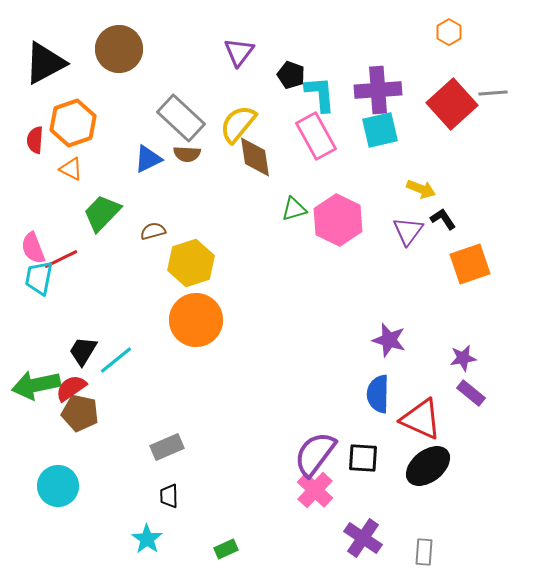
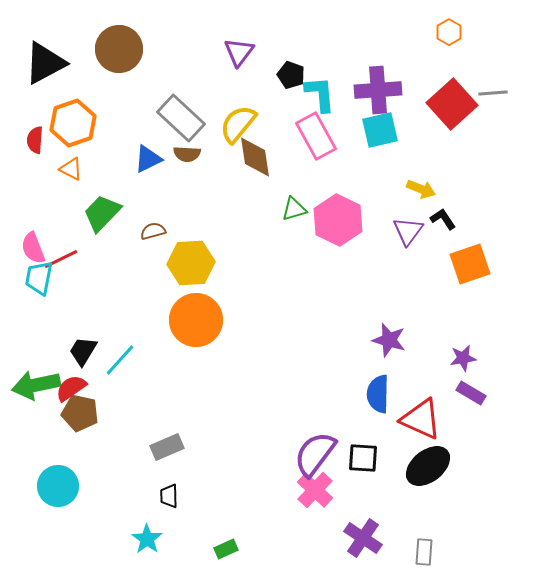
yellow hexagon at (191, 263): rotated 15 degrees clockwise
cyan line at (116, 360): moved 4 px right; rotated 9 degrees counterclockwise
purple rectangle at (471, 393): rotated 8 degrees counterclockwise
